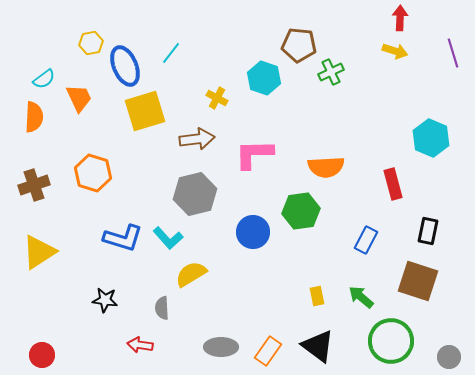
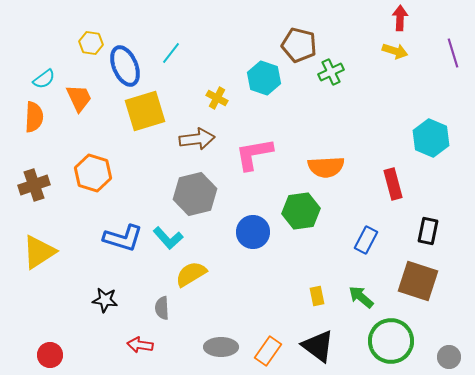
yellow hexagon at (91, 43): rotated 20 degrees clockwise
brown pentagon at (299, 45): rotated 8 degrees clockwise
pink L-shape at (254, 154): rotated 9 degrees counterclockwise
red circle at (42, 355): moved 8 px right
